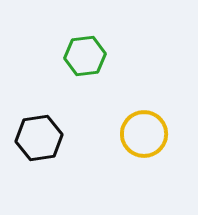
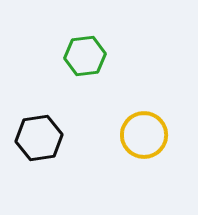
yellow circle: moved 1 px down
